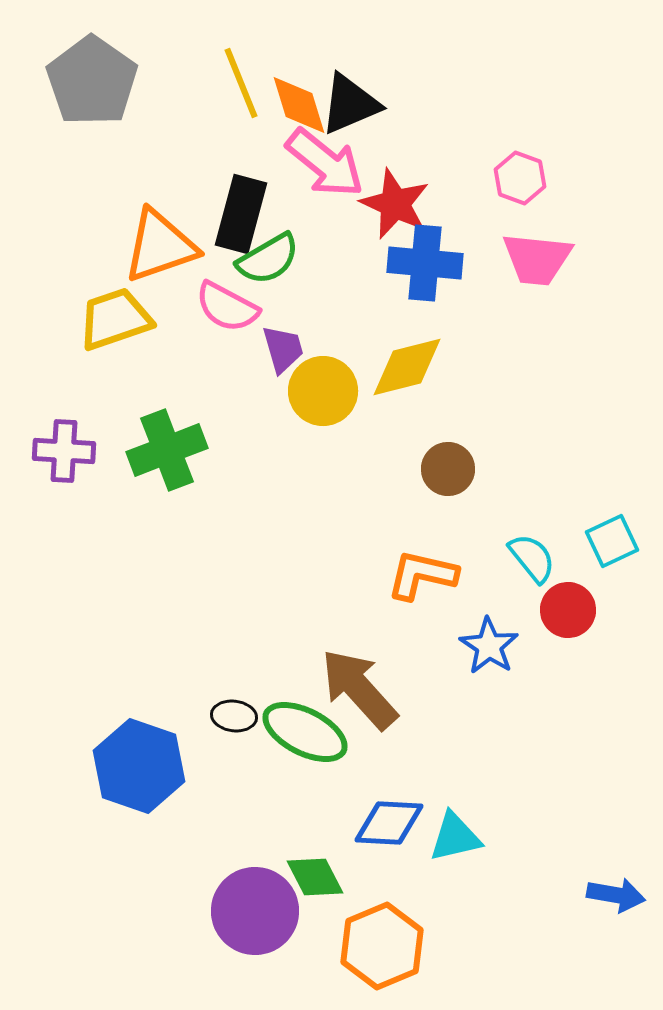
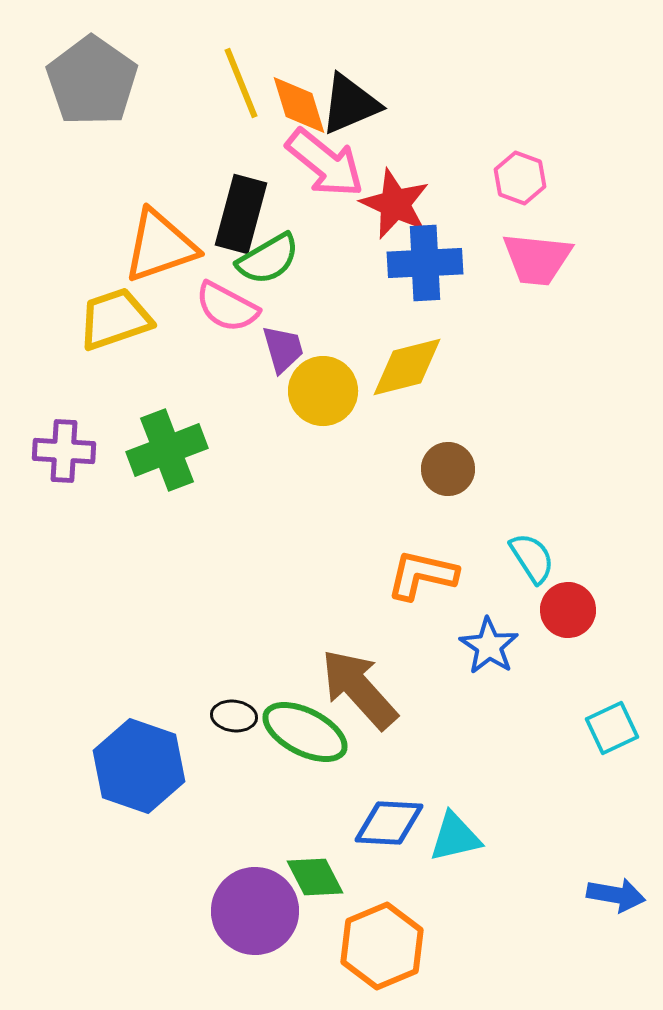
blue cross: rotated 8 degrees counterclockwise
cyan square: moved 187 px down
cyan semicircle: rotated 6 degrees clockwise
